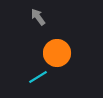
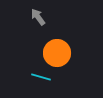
cyan line: moved 3 px right; rotated 48 degrees clockwise
